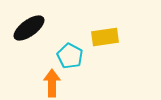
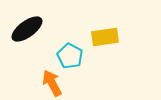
black ellipse: moved 2 px left, 1 px down
orange arrow: rotated 28 degrees counterclockwise
